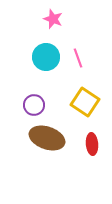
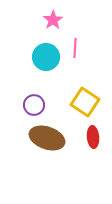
pink star: moved 1 px down; rotated 18 degrees clockwise
pink line: moved 3 px left, 10 px up; rotated 24 degrees clockwise
red ellipse: moved 1 px right, 7 px up
